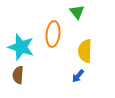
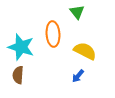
orange ellipse: rotated 10 degrees counterclockwise
yellow semicircle: rotated 115 degrees clockwise
